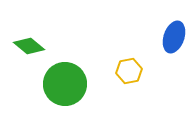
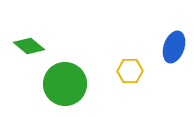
blue ellipse: moved 10 px down
yellow hexagon: moved 1 px right; rotated 10 degrees clockwise
